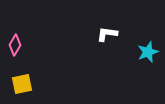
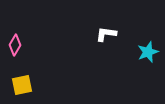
white L-shape: moved 1 px left
yellow square: moved 1 px down
